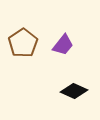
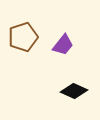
brown pentagon: moved 6 px up; rotated 16 degrees clockwise
